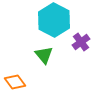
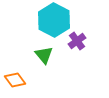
purple cross: moved 4 px left, 1 px up
orange diamond: moved 2 px up
